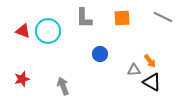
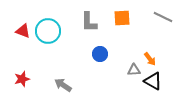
gray L-shape: moved 5 px right, 4 px down
orange arrow: moved 2 px up
black triangle: moved 1 px right, 1 px up
gray arrow: moved 1 px up; rotated 36 degrees counterclockwise
